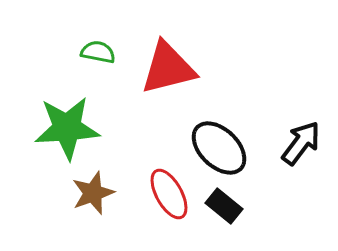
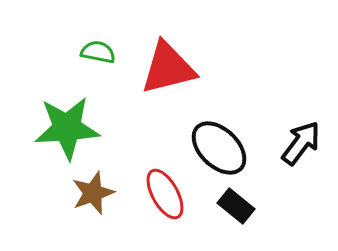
red ellipse: moved 4 px left
black rectangle: moved 12 px right
